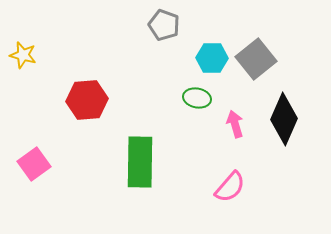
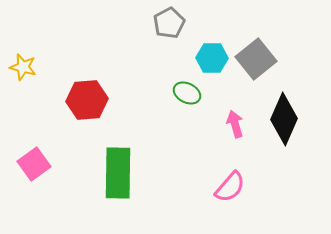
gray pentagon: moved 5 px right, 2 px up; rotated 24 degrees clockwise
yellow star: moved 12 px down
green ellipse: moved 10 px left, 5 px up; rotated 16 degrees clockwise
green rectangle: moved 22 px left, 11 px down
